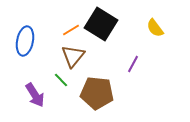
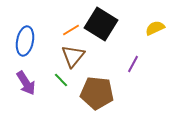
yellow semicircle: rotated 102 degrees clockwise
purple arrow: moved 9 px left, 12 px up
